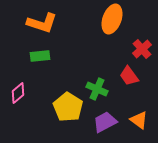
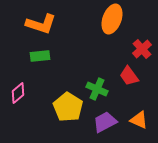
orange L-shape: moved 1 px left, 1 px down
orange triangle: rotated 12 degrees counterclockwise
